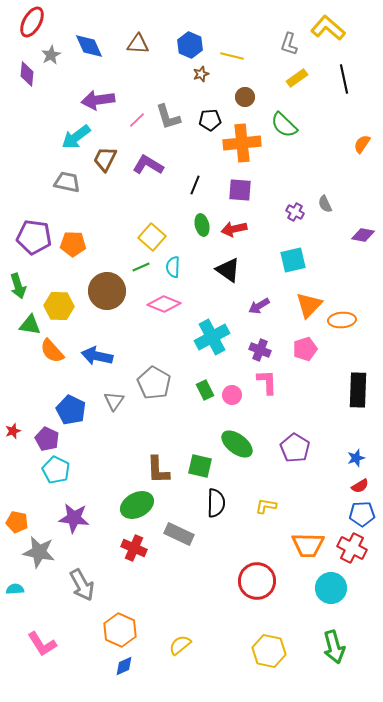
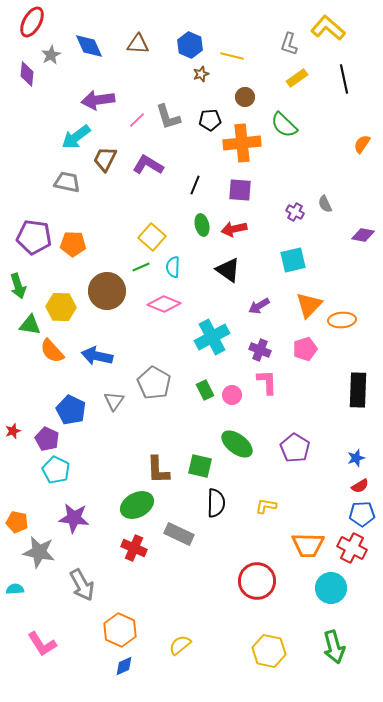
yellow hexagon at (59, 306): moved 2 px right, 1 px down
